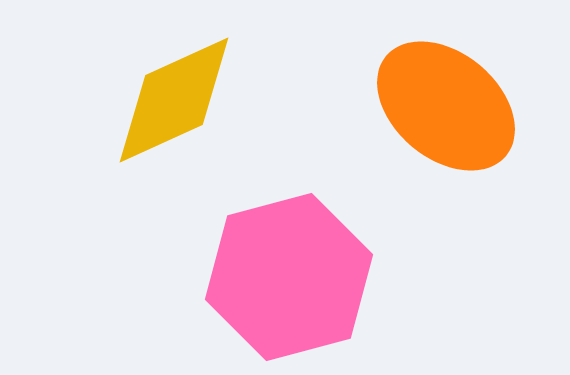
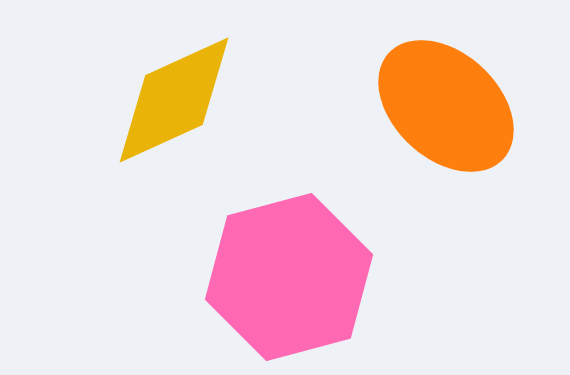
orange ellipse: rotated 3 degrees clockwise
